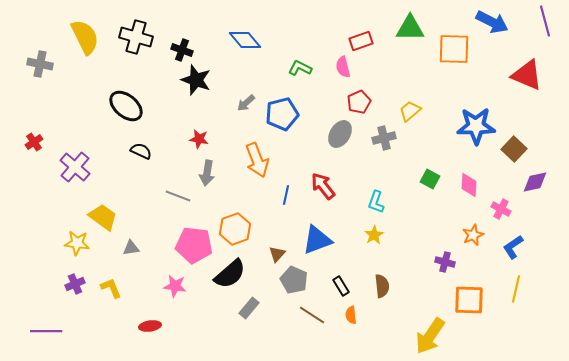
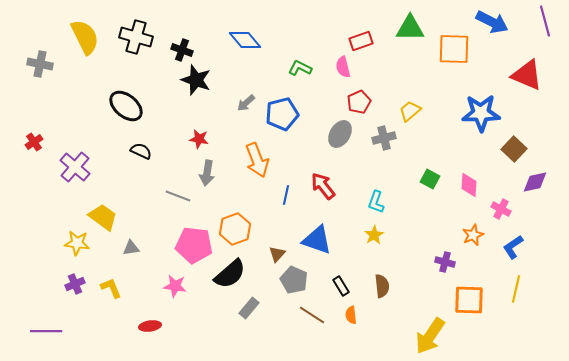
blue star at (476, 126): moved 5 px right, 13 px up
blue triangle at (317, 240): rotated 40 degrees clockwise
